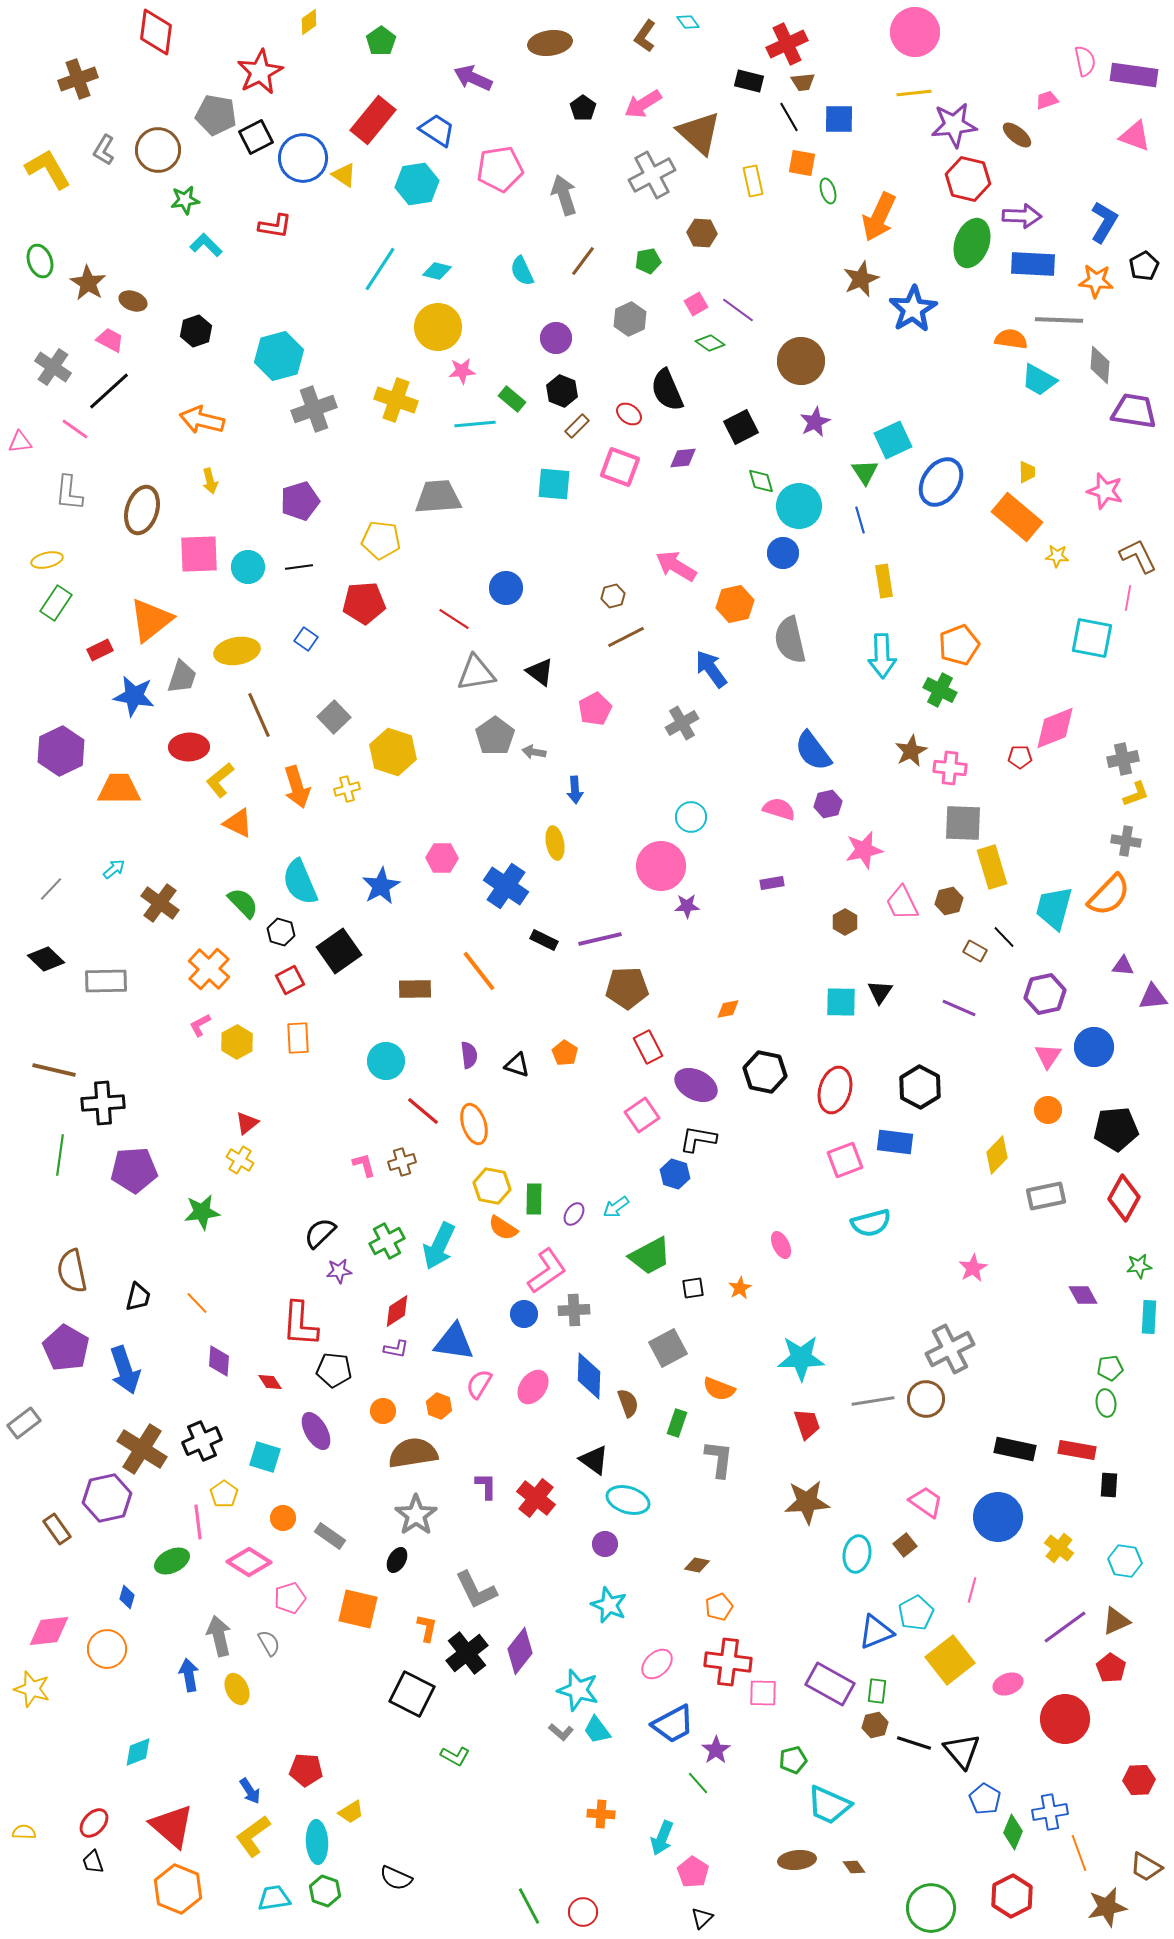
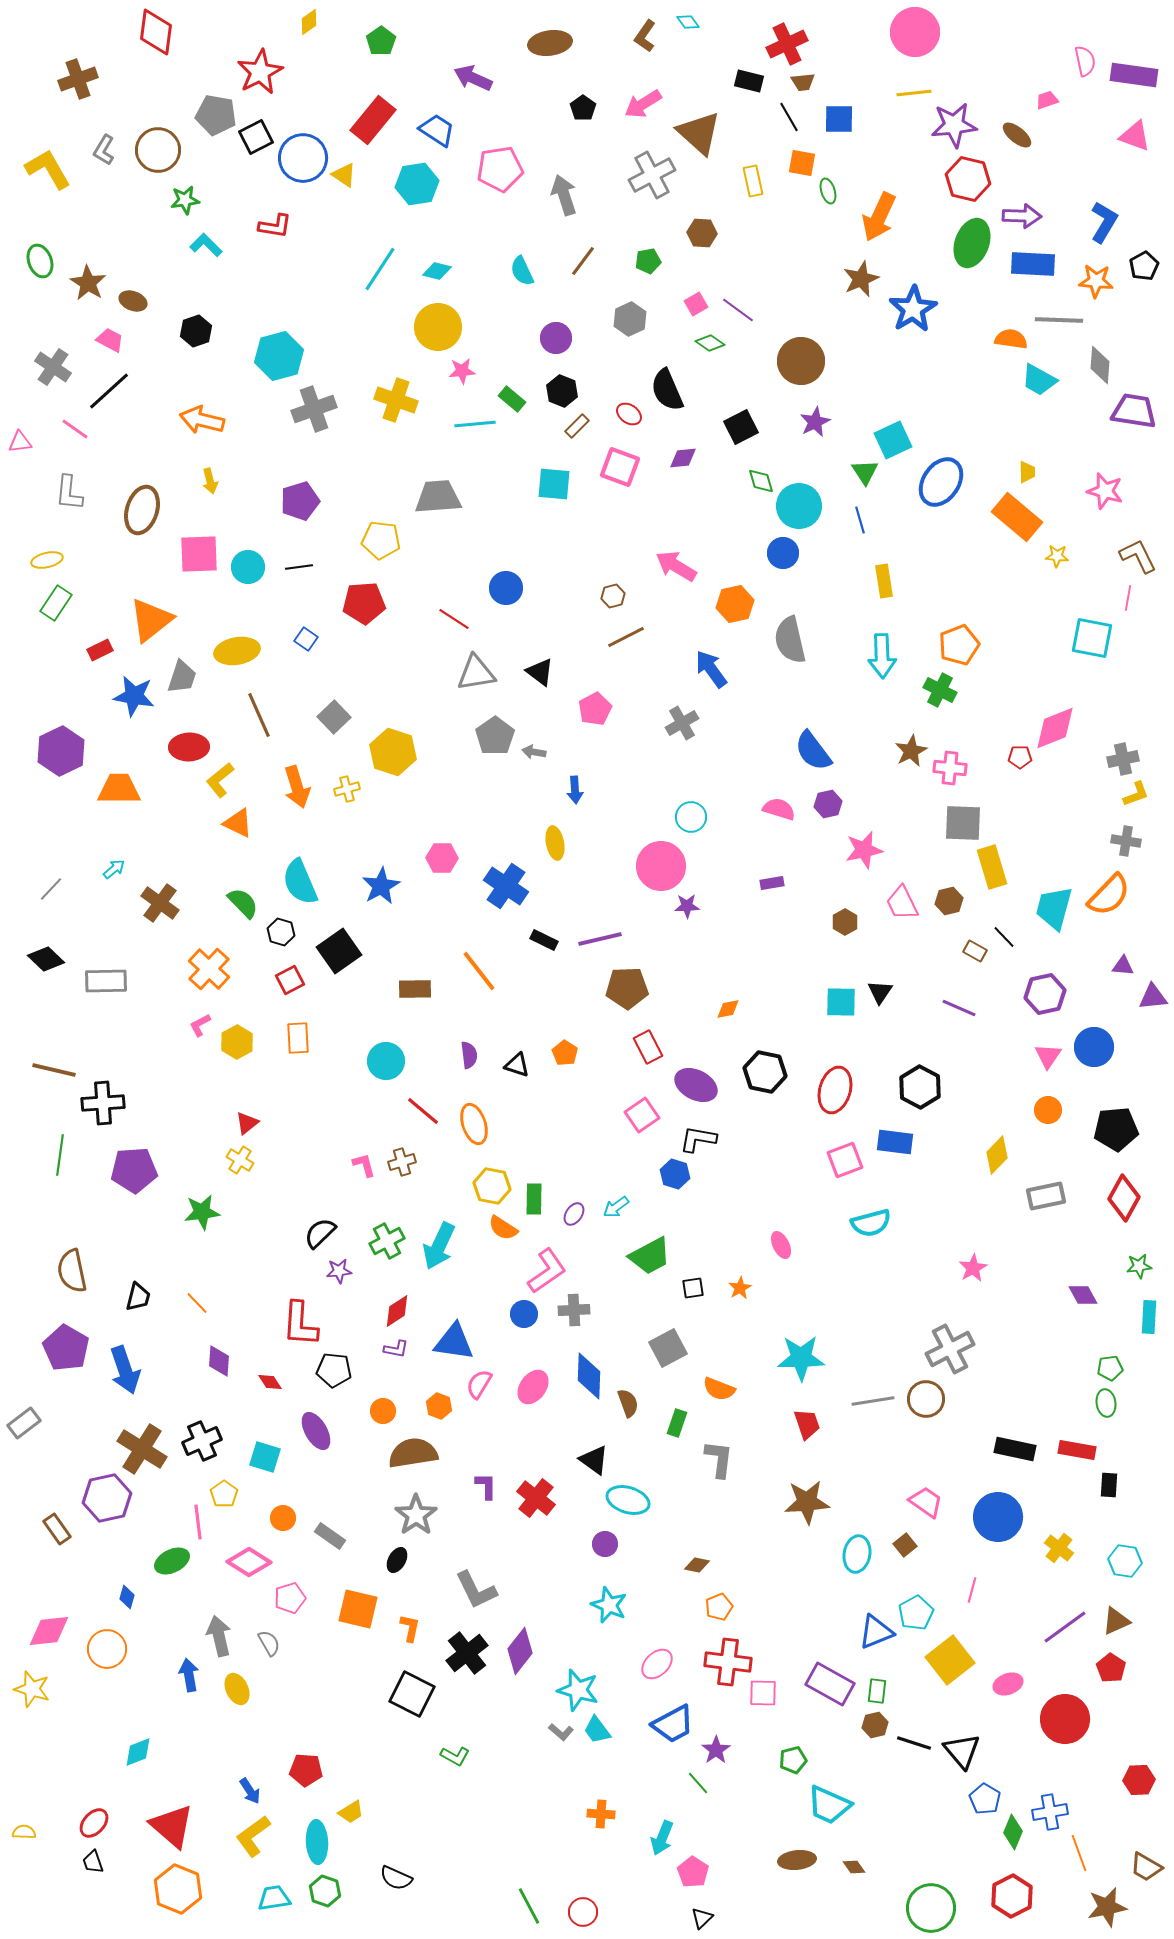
orange L-shape at (427, 1628): moved 17 px left
